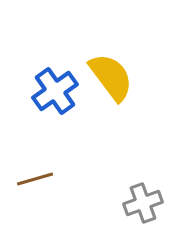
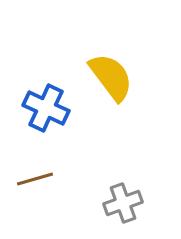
blue cross: moved 9 px left, 17 px down; rotated 30 degrees counterclockwise
gray cross: moved 20 px left
